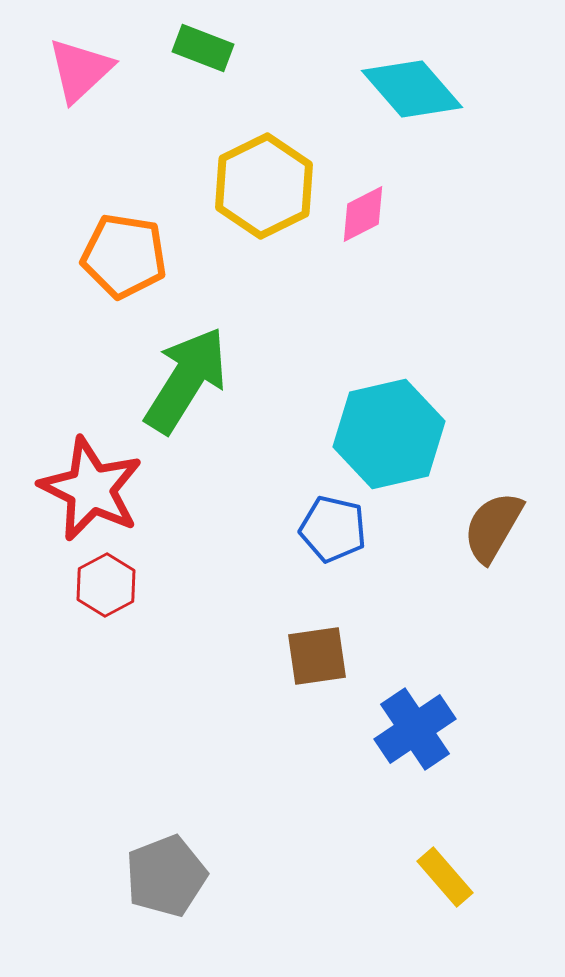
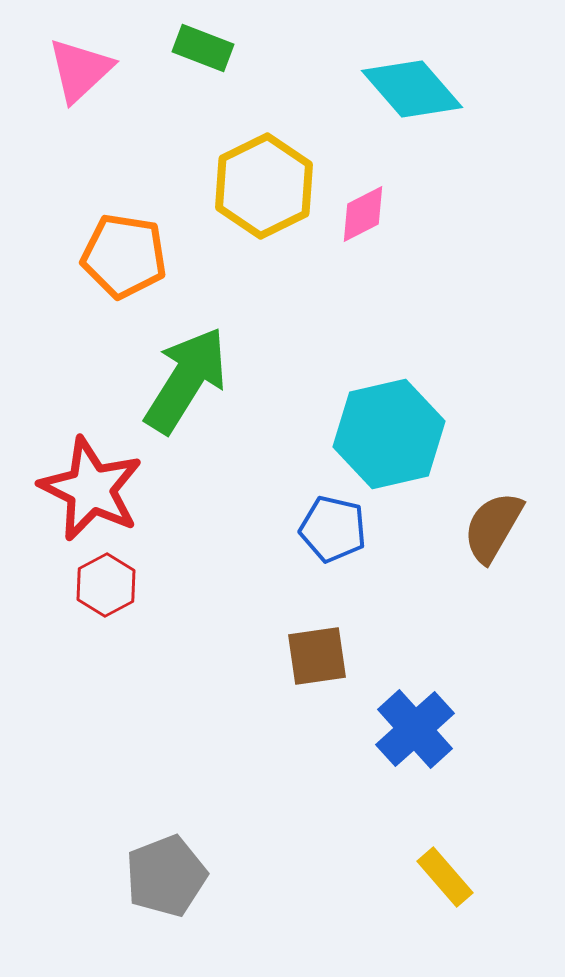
blue cross: rotated 8 degrees counterclockwise
